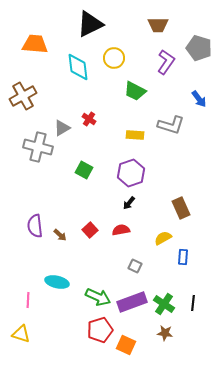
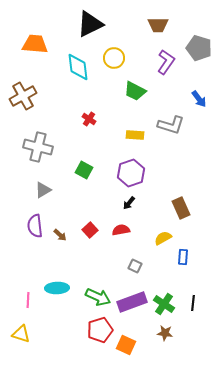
gray triangle: moved 19 px left, 62 px down
cyan ellipse: moved 6 px down; rotated 15 degrees counterclockwise
